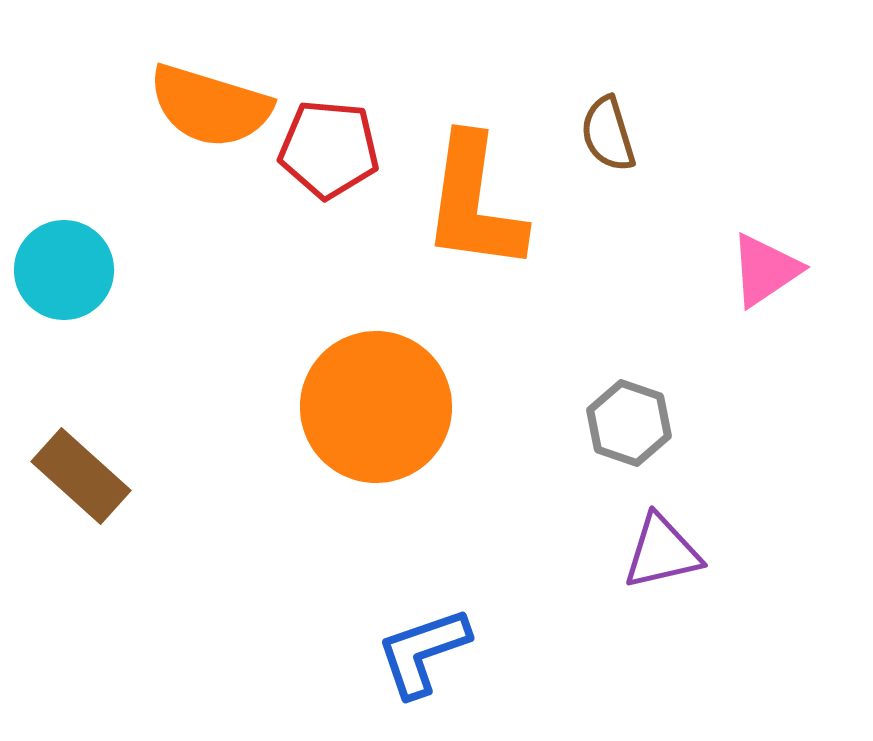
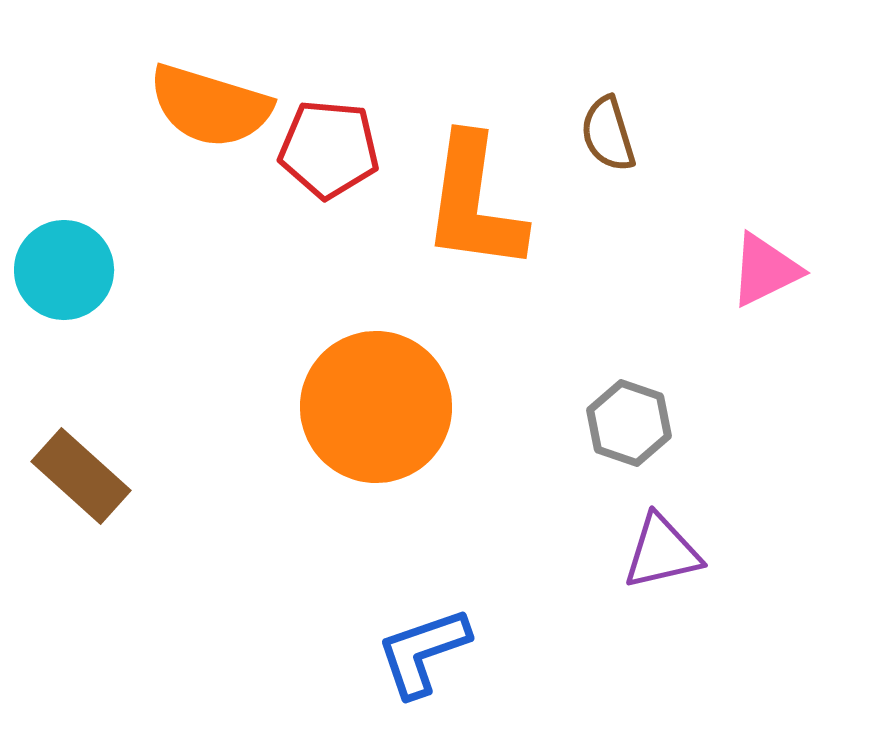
pink triangle: rotated 8 degrees clockwise
